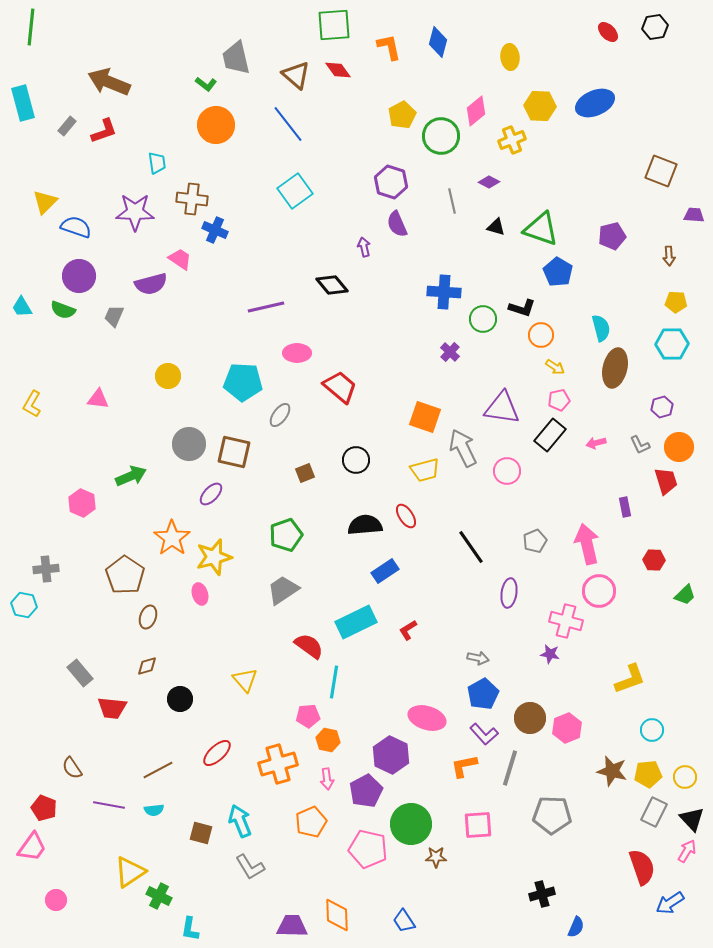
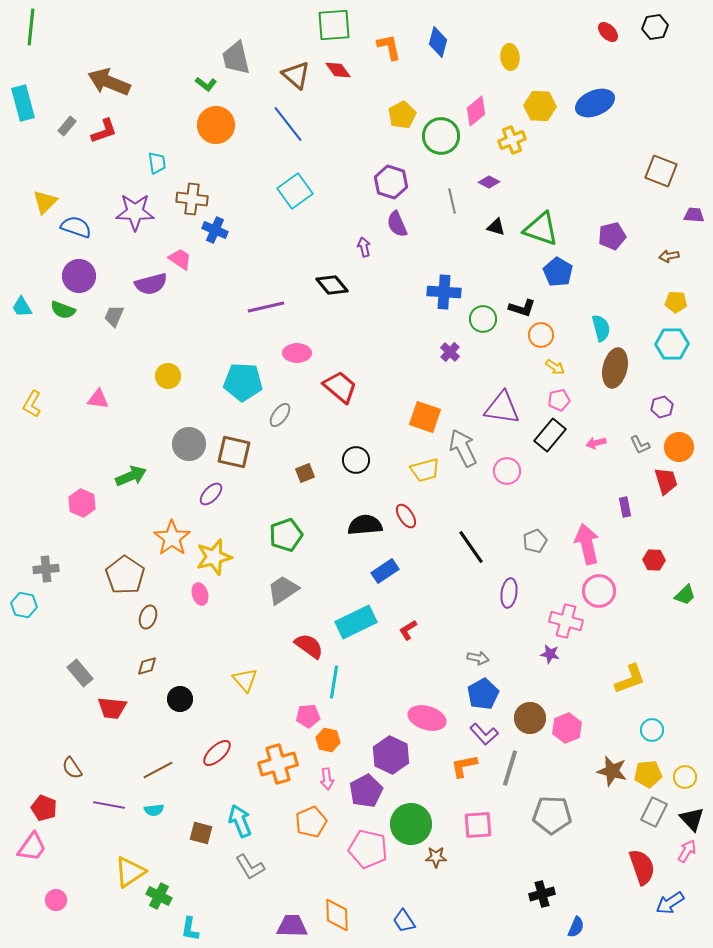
brown arrow at (669, 256): rotated 84 degrees clockwise
